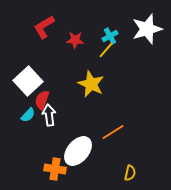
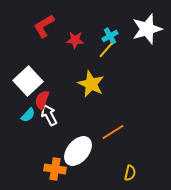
red L-shape: moved 1 px up
white arrow: rotated 20 degrees counterclockwise
